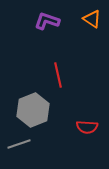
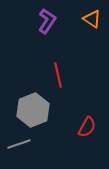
purple L-shape: rotated 105 degrees clockwise
red semicircle: rotated 65 degrees counterclockwise
